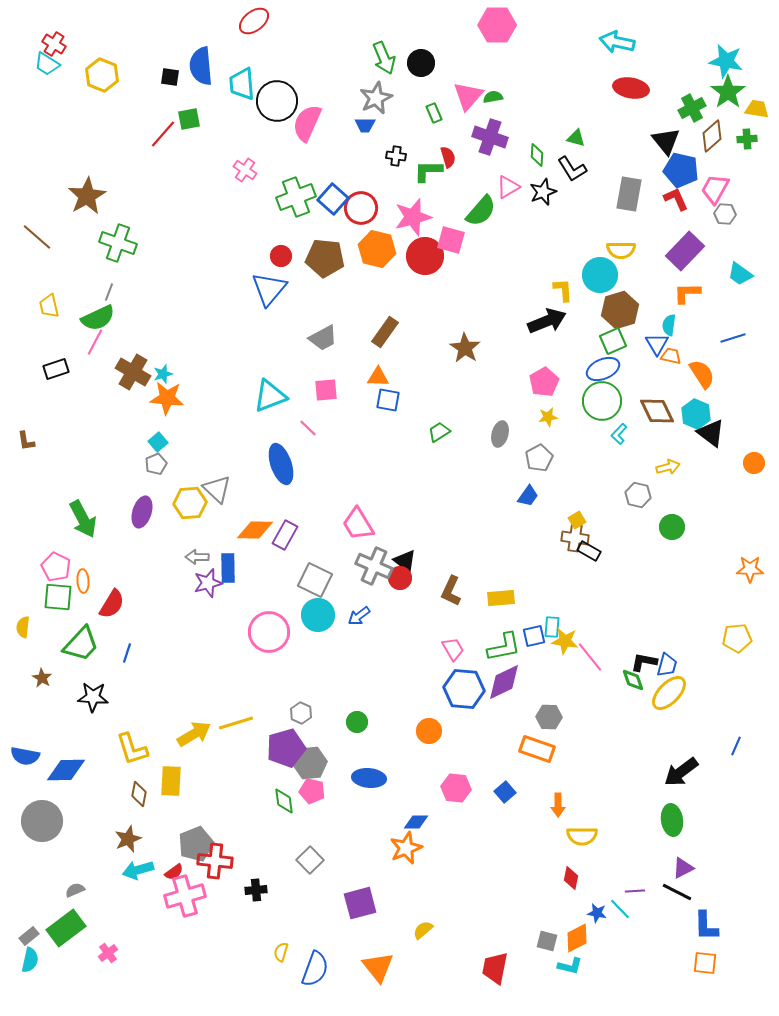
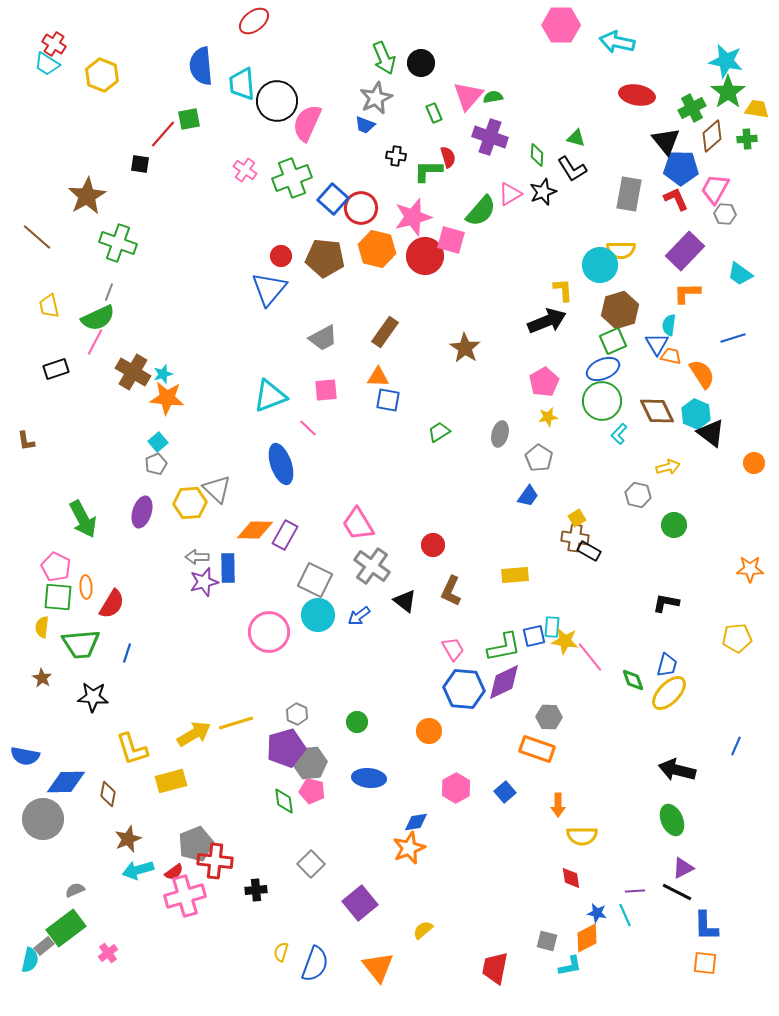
pink hexagon at (497, 25): moved 64 px right
black square at (170, 77): moved 30 px left, 87 px down
red ellipse at (631, 88): moved 6 px right, 7 px down
blue trapezoid at (365, 125): rotated 20 degrees clockwise
blue pentagon at (681, 170): moved 2 px up; rotated 12 degrees counterclockwise
pink triangle at (508, 187): moved 2 px right, 7 px down
green cross at (296, 197): moved 4 px left, 19 px up
cyan circle at (600, 275): moved 10 px up
gray pentagon at (539, 458): rotated 12 degrees counterclockwise
yellow square at (577, 520): moved 2 px up
green circle at (672, 527): moved 2 px right, 2 px up
black triangle at (405, 561): moved 40 px down
gray cross at (374, 566): moved 2 px left; rotated 12 degrees clockwise
red circle at (400, 578): moved 33 px right, 33 px up
orange ellipse at (83, 581): moved 3 px right, 6 px down
purple star at (208, 583): moved 4 px left, 1 px up
yellow rectangle at (501, 598): moved 14 px right, 23 px up
yellow semicircle at (23, 627): moved 19 px right
green trapezoid at (81, 644): rotated 42 degrees clockwise
black L-shape at (644, 662): moved 22 px right, 59 px up
gray hexagon at (301, 713): moved 4 px left, 1 px down
blue diamond at (66, 770): moved 12 px down
black arrow at (681, 772): moved 4 px left, 2 px up; rotated 51 degrees clockwise
yellow rectangle at (171, 781): rotated 72 degrees clockwise
pink hexagon at (456, 788): rotated 24 degrees clockwise
brown diamond at (139, 794): moved 31 px left
green ellipse at (672, 820): rotated 16 degrees counterclockwise
gray circle at (42, 821): moved 1 px right, 2 px up
blue diamond at (416, 822): rotated 10 degrees counterclockwise
orange star at (406, 848): moved 3 px right
gray square at (310, 860): moved 1 px right, 4 px down
red diamond at (571, 878): rotated 20 degrees counterclockwise
purple square at (360, 903): rotated 24 degrees counterclockwise
cyan line at (620, 909): moved 5 px right, 6 px down; rotated 20 degrees clockwise
gray rectangle at (29, 936): moved 15 px right, 10 px down
orange diamond at (577, 938): moved 10 px right
cyan L-shape at (570, 966): rotated 25 degrees counterclockwise
blue semicircle at (315, 969): moved 5 px up
